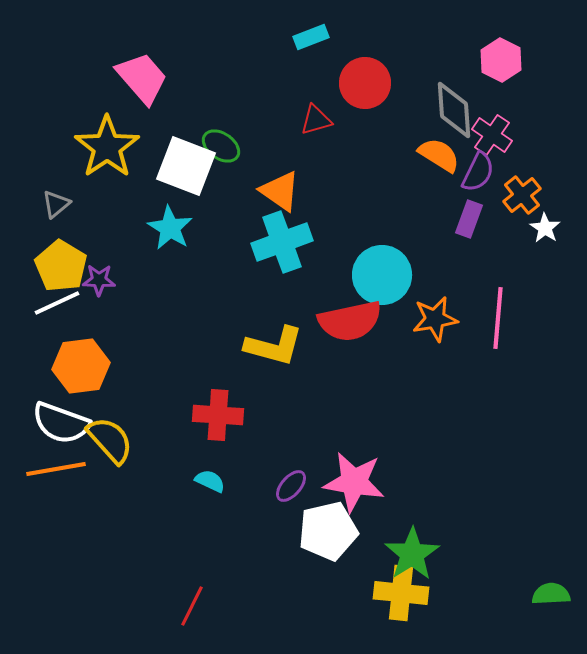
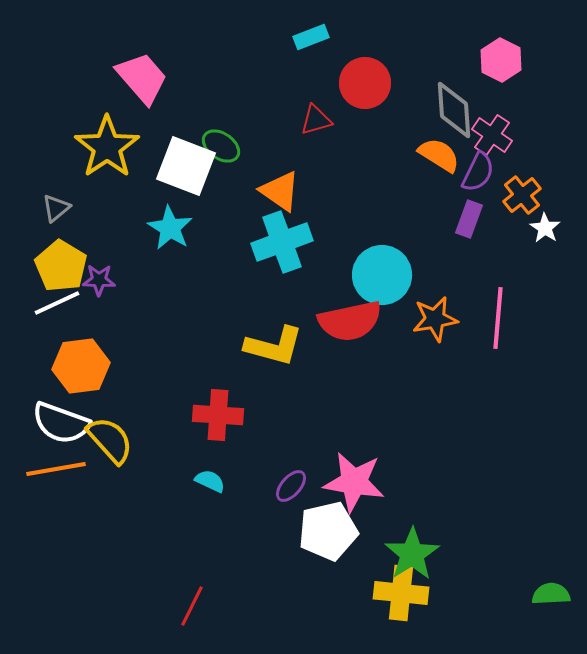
gray triangle: moved 4 px down
